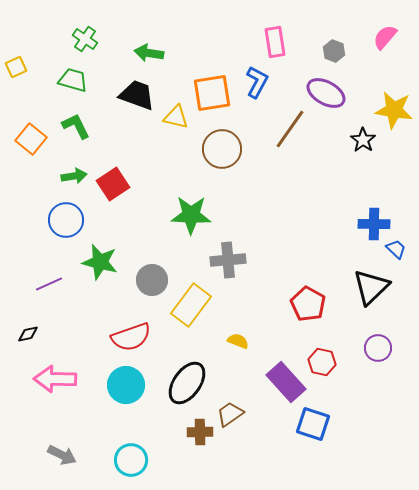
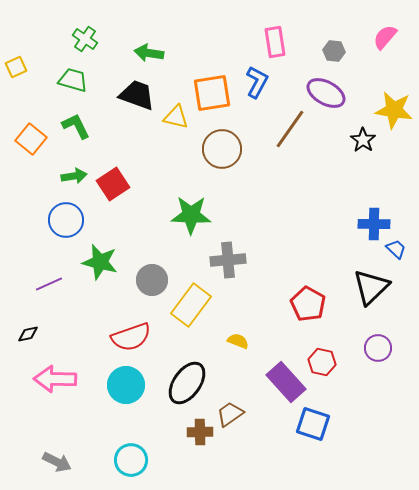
gray hexagon at (334, 51): rotated 15 degrees counterclockwise
gray arrow at (62, 455): moved 5 px left, 7 px down
